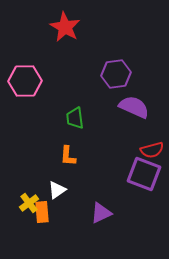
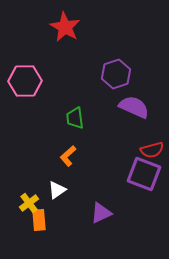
purple hexagon: rotated 12 degrees counterclockwise
orange L-shape: rotated 45 degrees clockwise
orange rectangle: moved 3 px left, 8 px down
